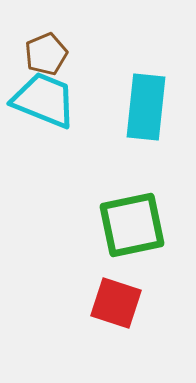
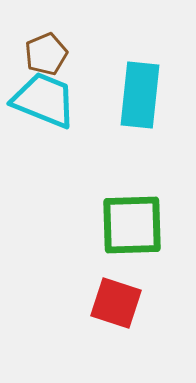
cyan rectangle: moved 6 px left, 12 px up
green square: rotated 10 degrees clockwise
